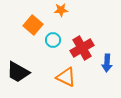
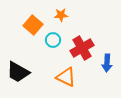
orange star: moved 5 px down
